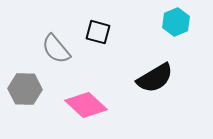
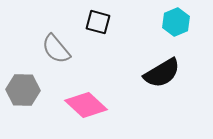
black square: moved 10 px up
black semicircle: moved 7 px right, 5 px up
gray hexagon: moved 2 px left, 1 px down
